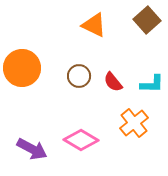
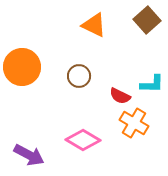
orange circle: moved 1 px up
red semicircle: moved 7 px right, 14 px down; rotated 25 degrees counterclockwise
orange cross: rotated 20 degrees counterclockwise
pink diamond: moved 2 px right
purple arrow: moved 3 px left, 6 px down
